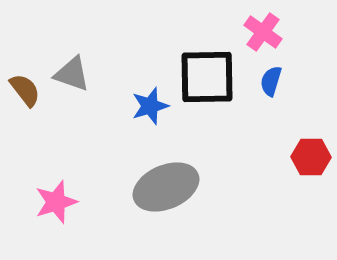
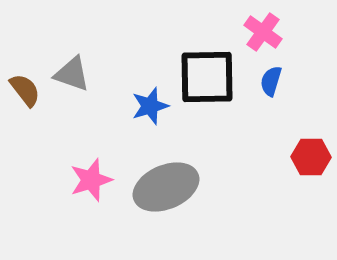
pink star: moved 35 px right, 22 px up
